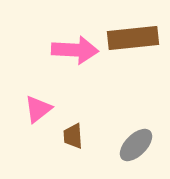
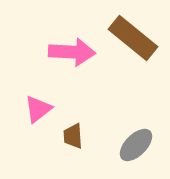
brown rectangle: rotated 45 degrees clockwise
pink arrow: moved 3 px left, 2 px down
